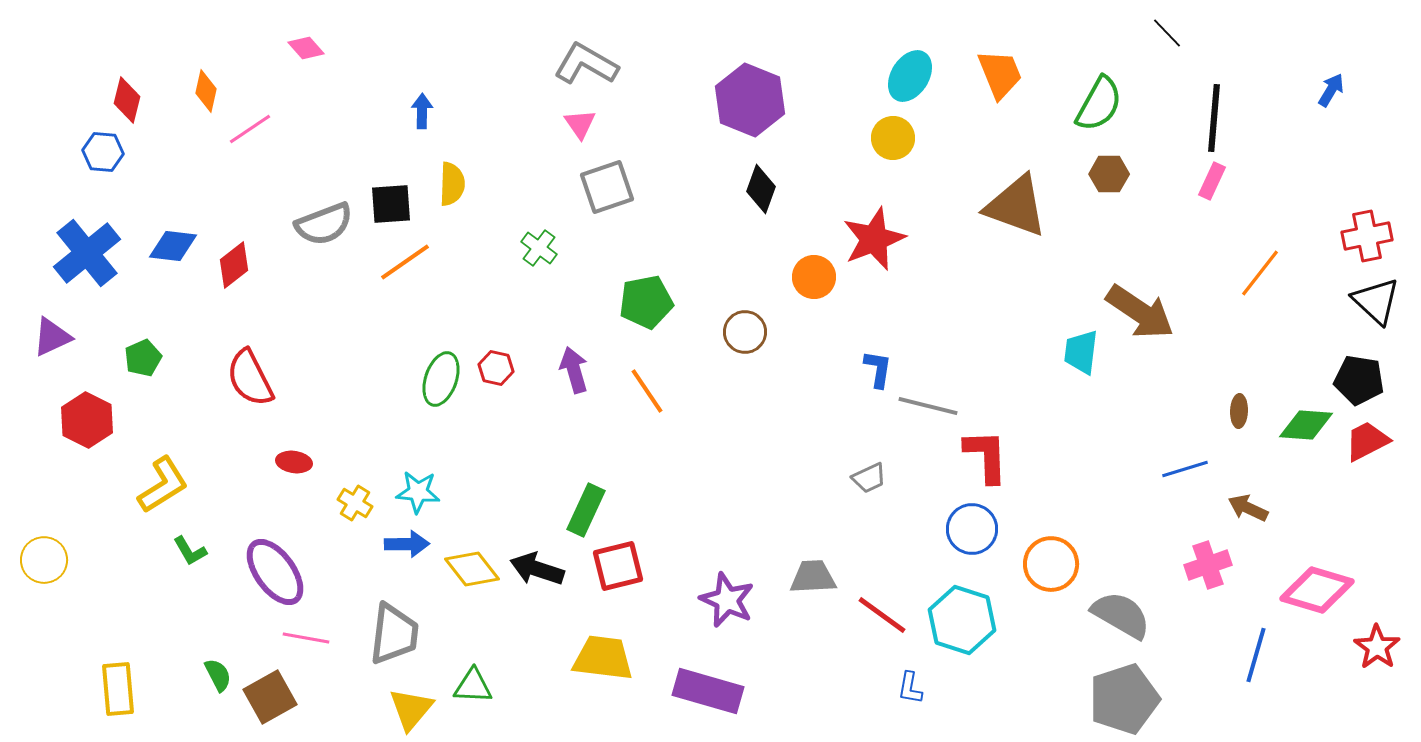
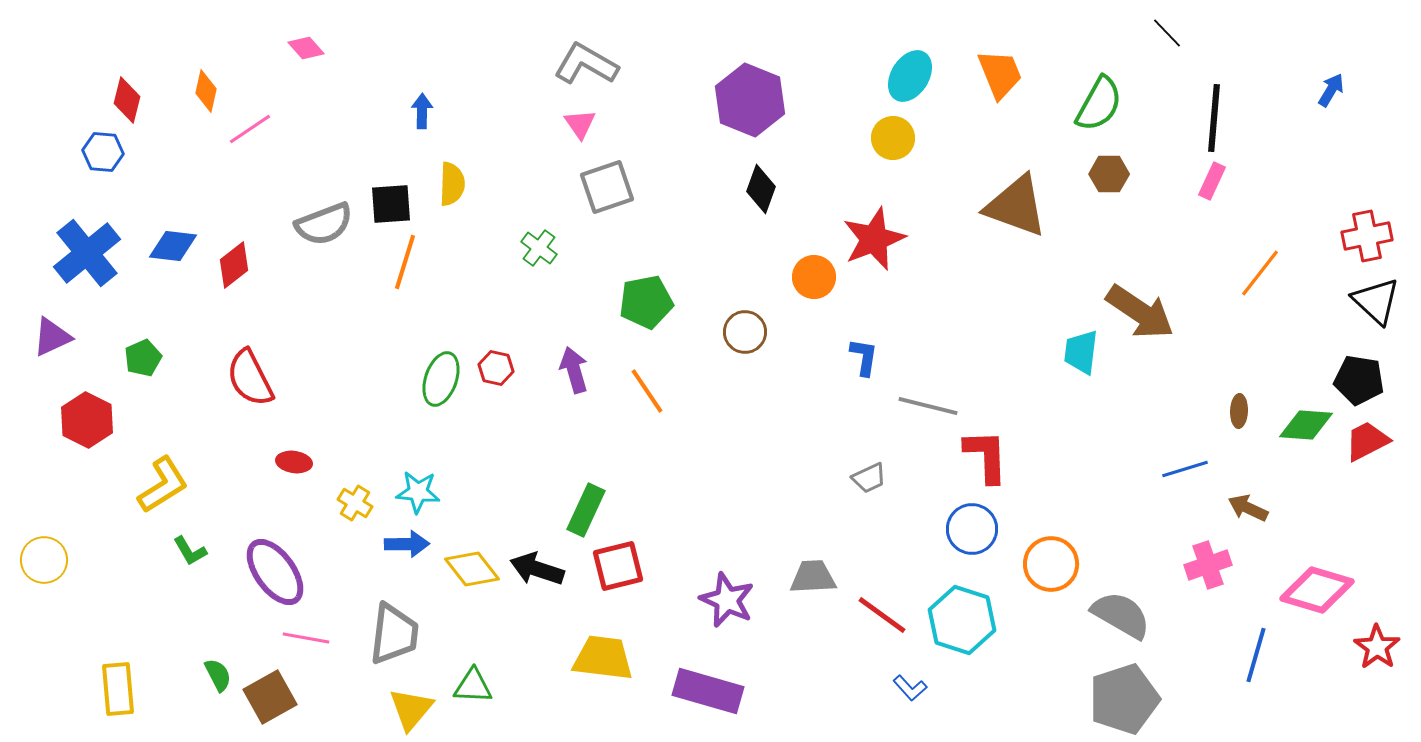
orange line at (405, 262): rotated 38 degrees counterclockwise
blue L-shape at (878, 369): moved 14 px left, 12 px up
blue L-shape at (910, 688): rotated 52 degrees counterclockwise
